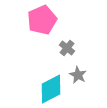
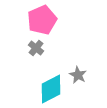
gray cross: moved 31 px left
